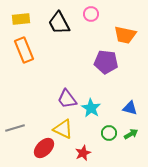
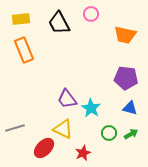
purple pentagon: moved 20 px right, 16 px down
